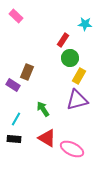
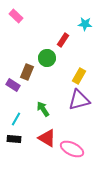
green circle: moved 23 px left
purple triangle: moved 2 px right
